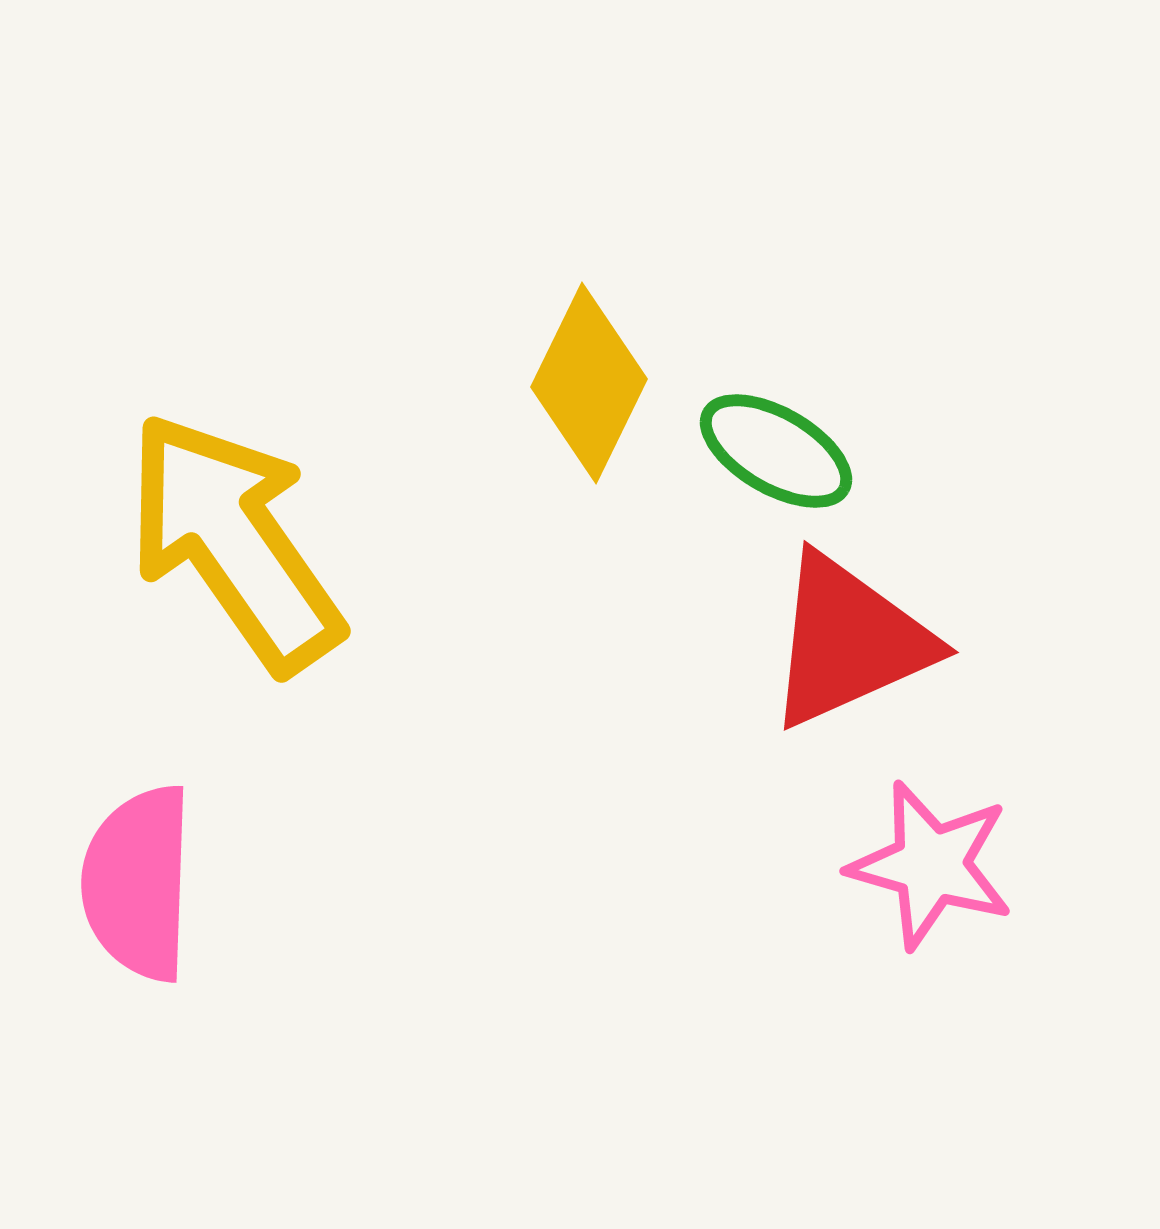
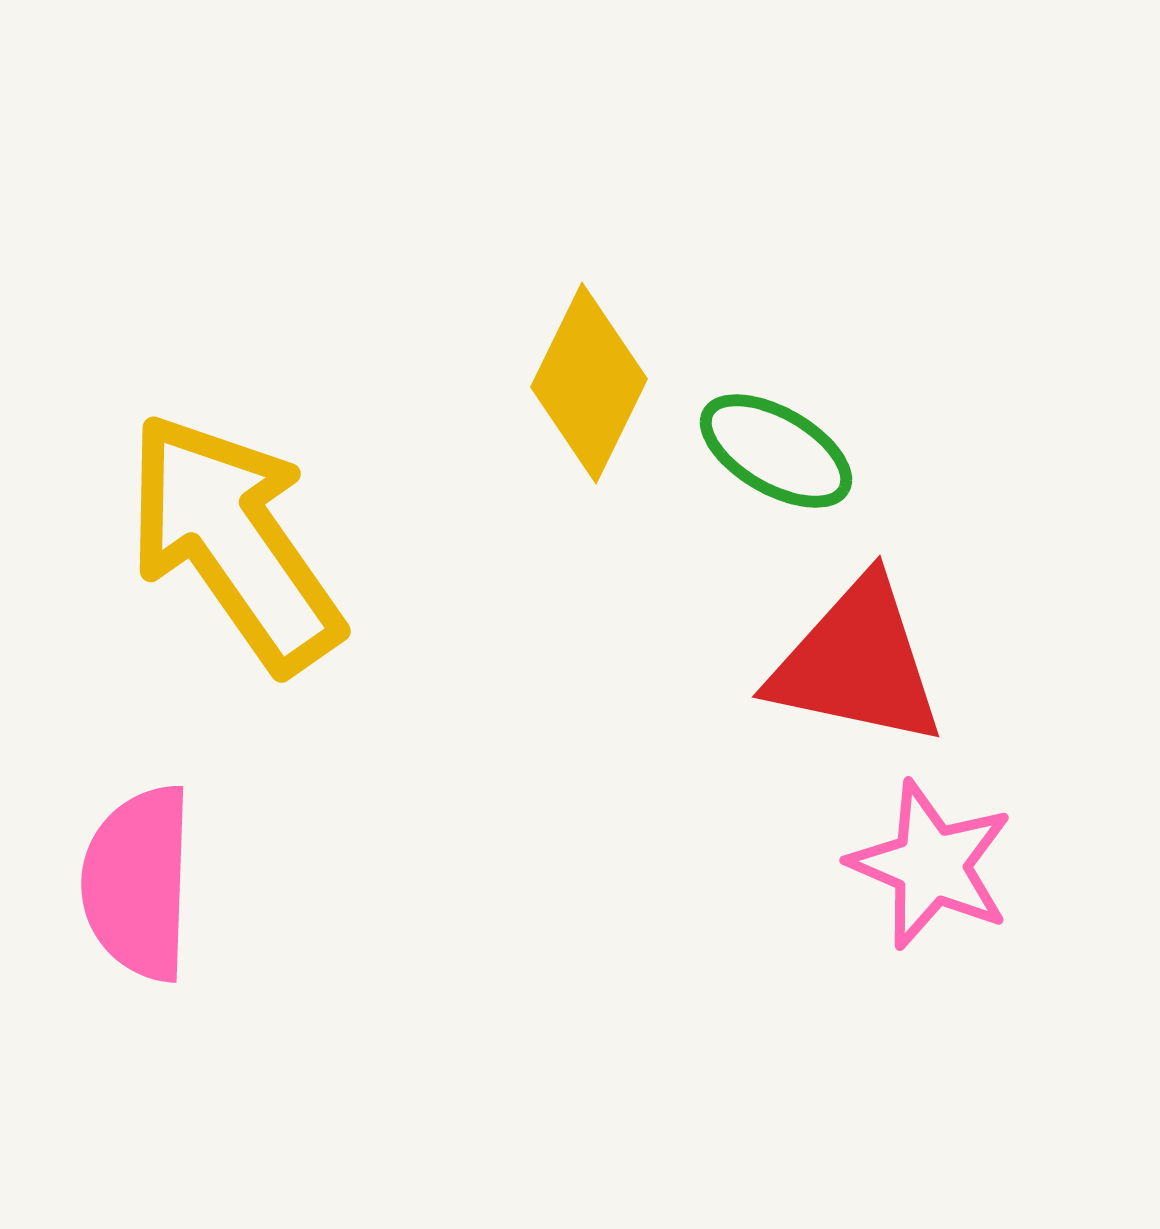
red triangle: moved 8 px right, 22 px down; rotated 36 degrees clockwise
pink star: rotated 7 degrees clockwise
